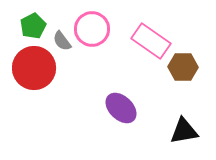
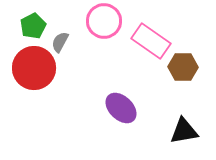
pink circle: moved 12 px right, 8 px up
gray semicircle: moved 2 px left, 1 px down; rotated 65 degrees clockwise
